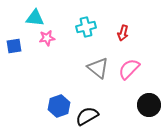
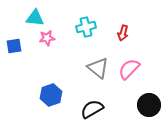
blue hexagon: moved 8 px left, 11 px up
black semicircle: moved 5 px right, 7 px up
